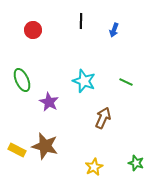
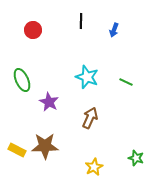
cyan star: moved 3 px right, 4 px up
brown arrow: moved 13 px left
brown star: rotated 16 degrees counterclockwise
green star: moved 5 px up
